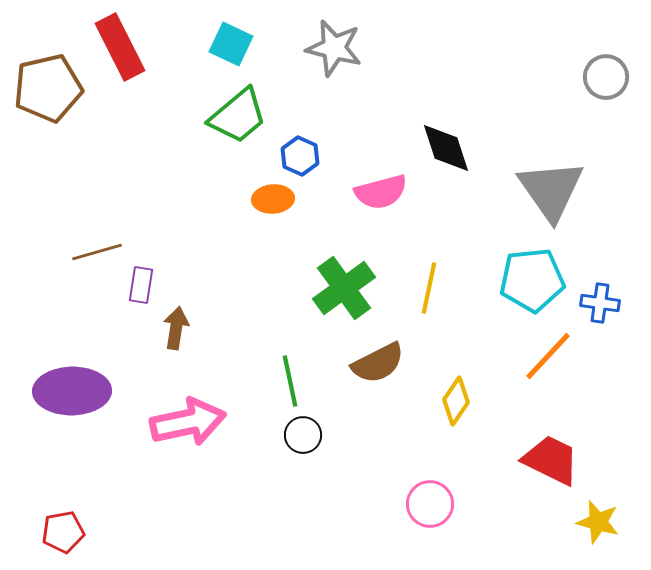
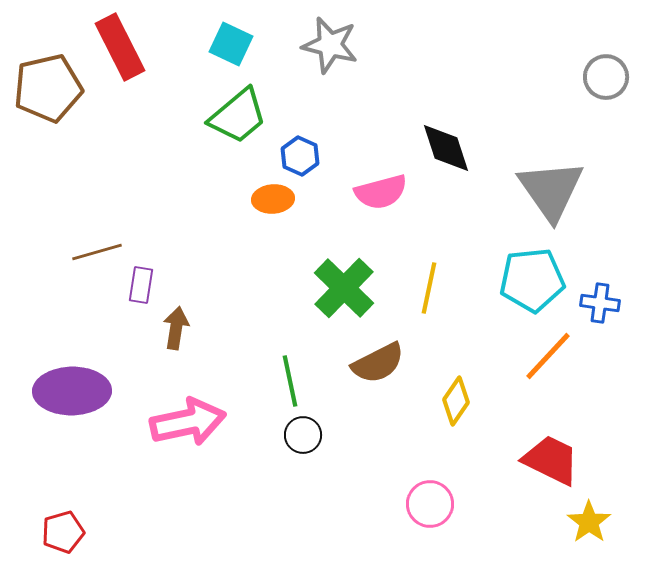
gray star: moved 4 px left, 3 px up
green cross: rotated 10 degrees counterclockwise
yellow star: moved 9 px left; rotated 21 degrees clockwise
red pentagon: rotated 6 degrees counterclockwise
